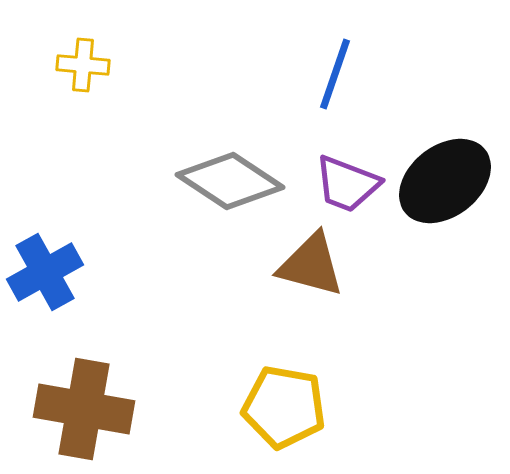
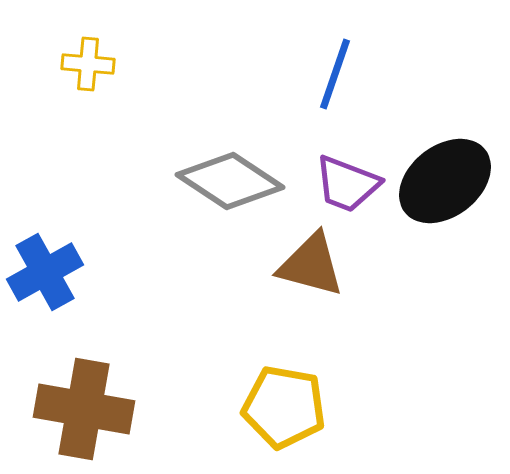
yellow cross: moved 5 px right, 1 px up
